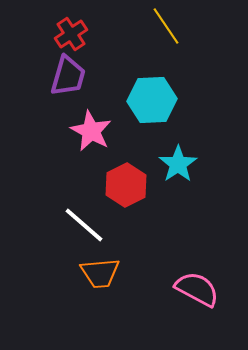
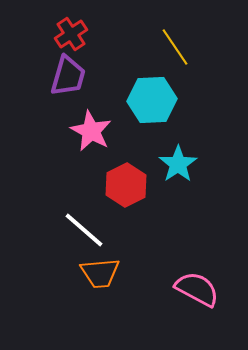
yellow line: moved 9 px right, 21 px down
white line: moved 5 px down
